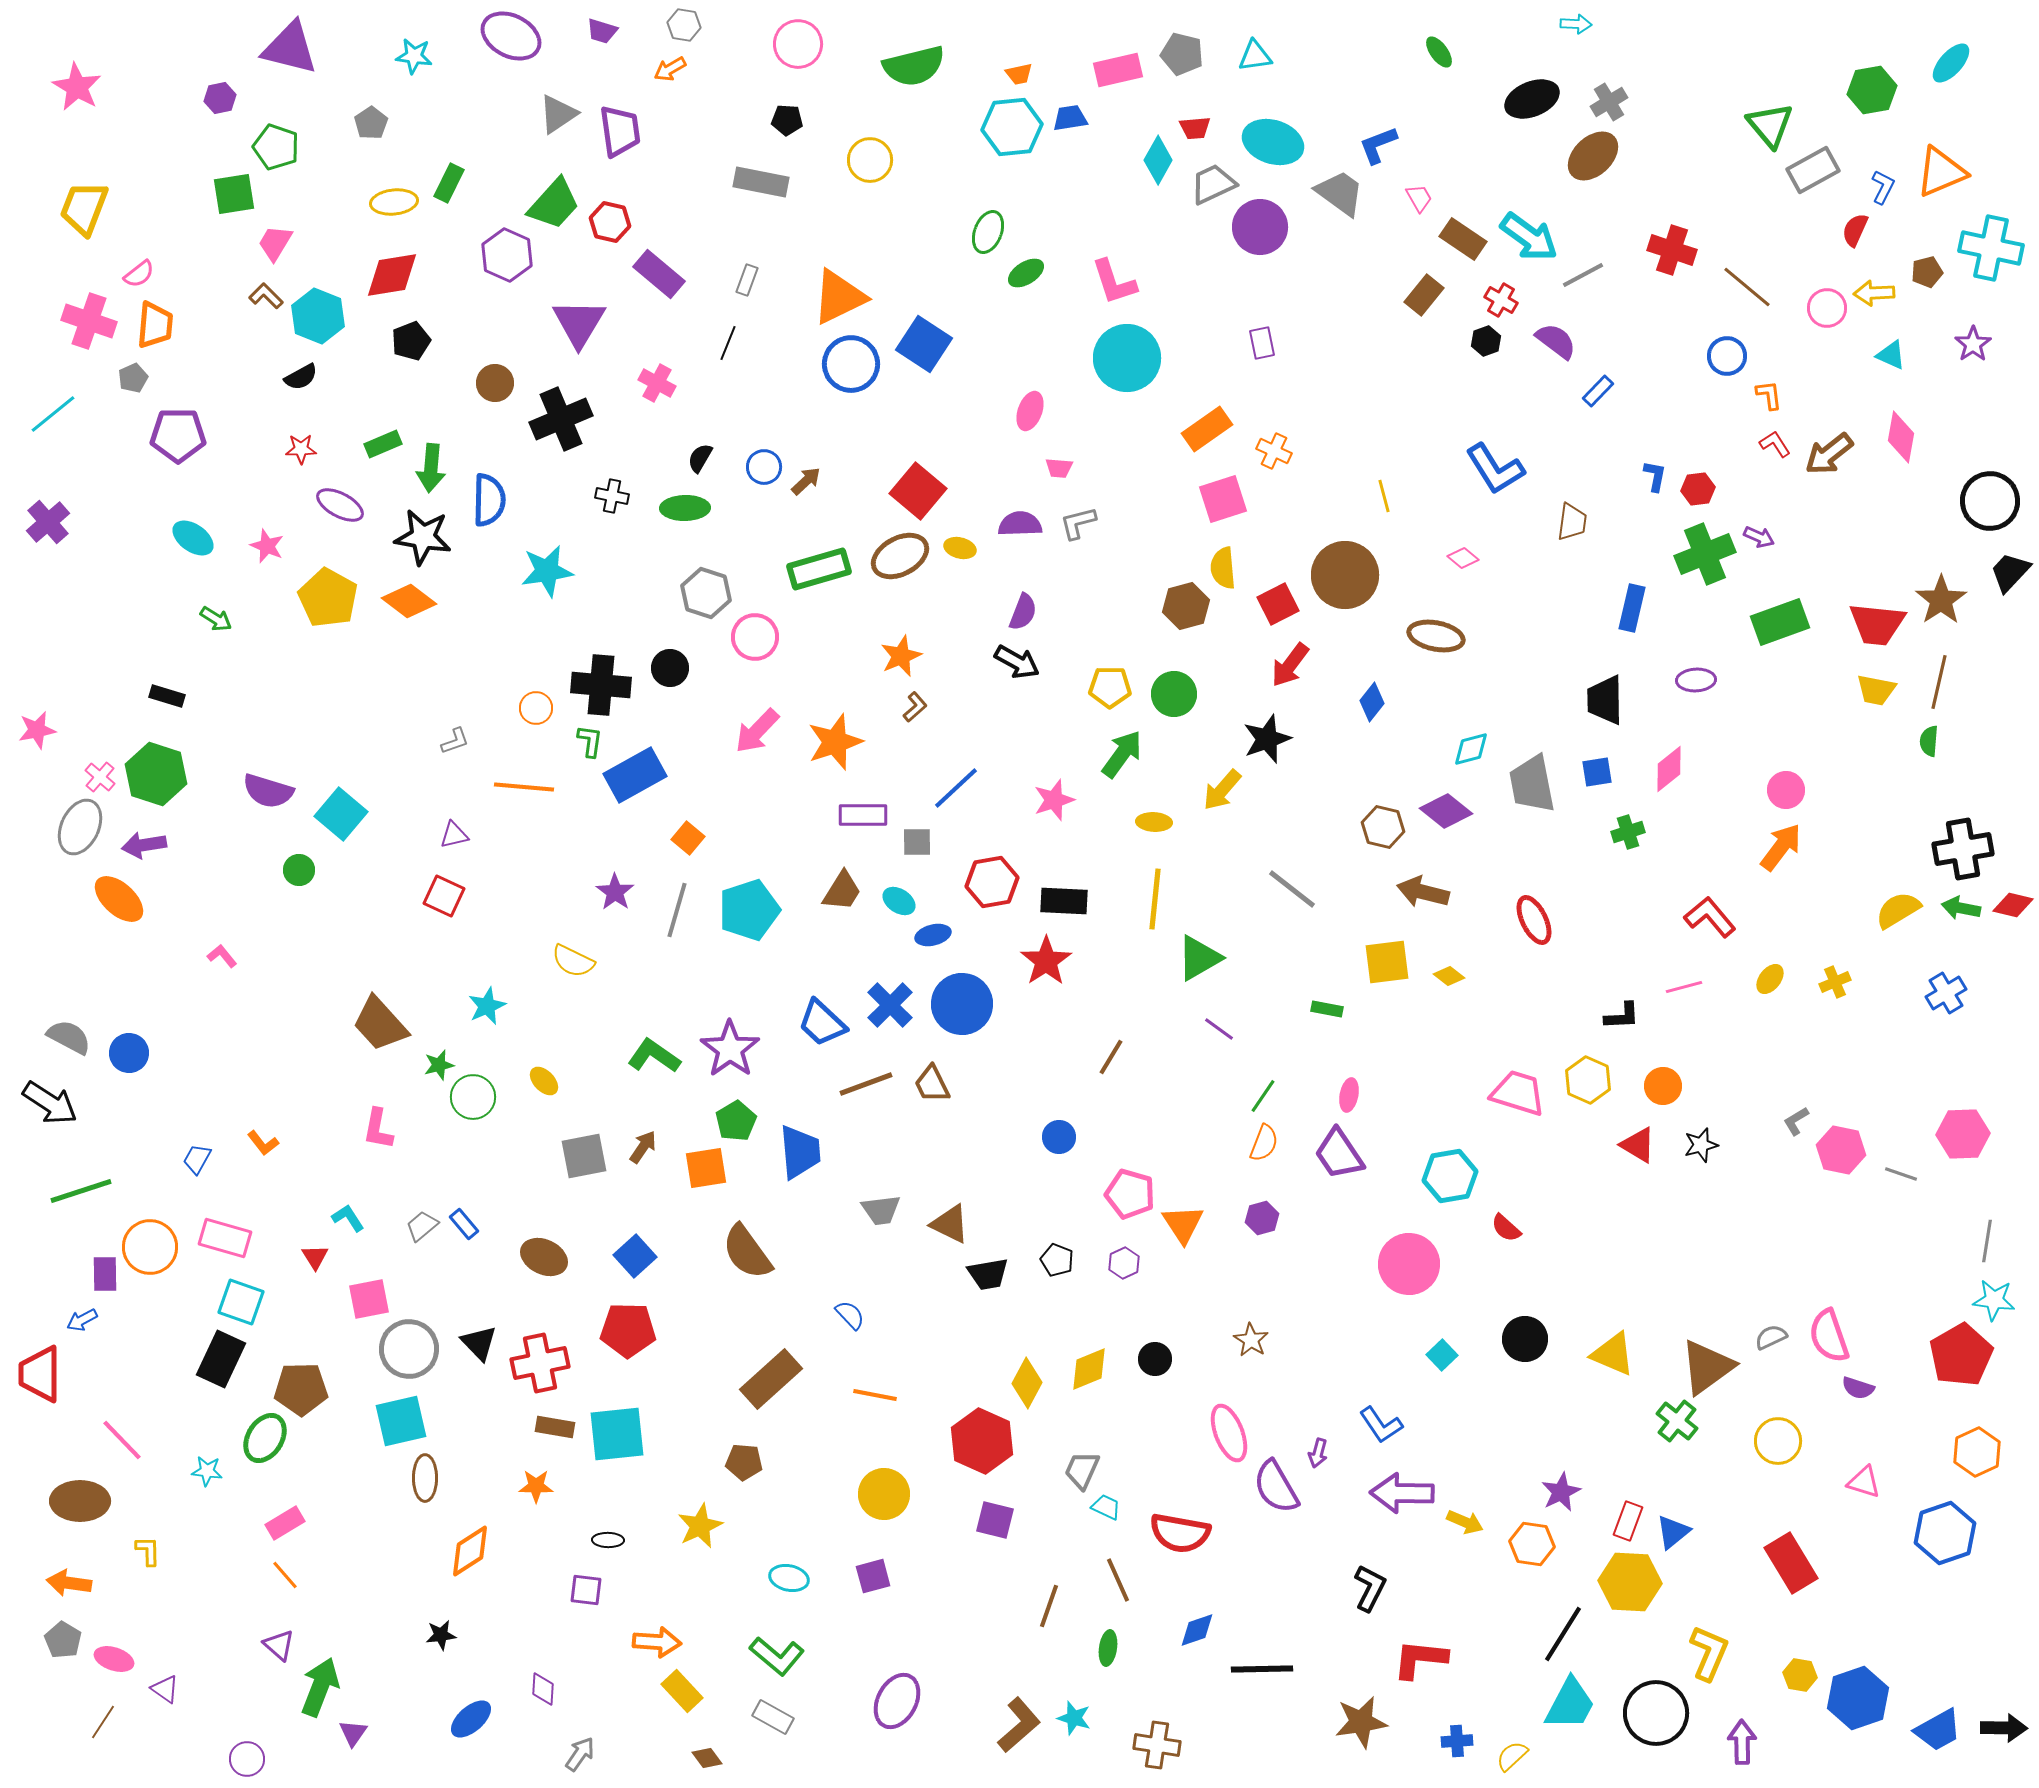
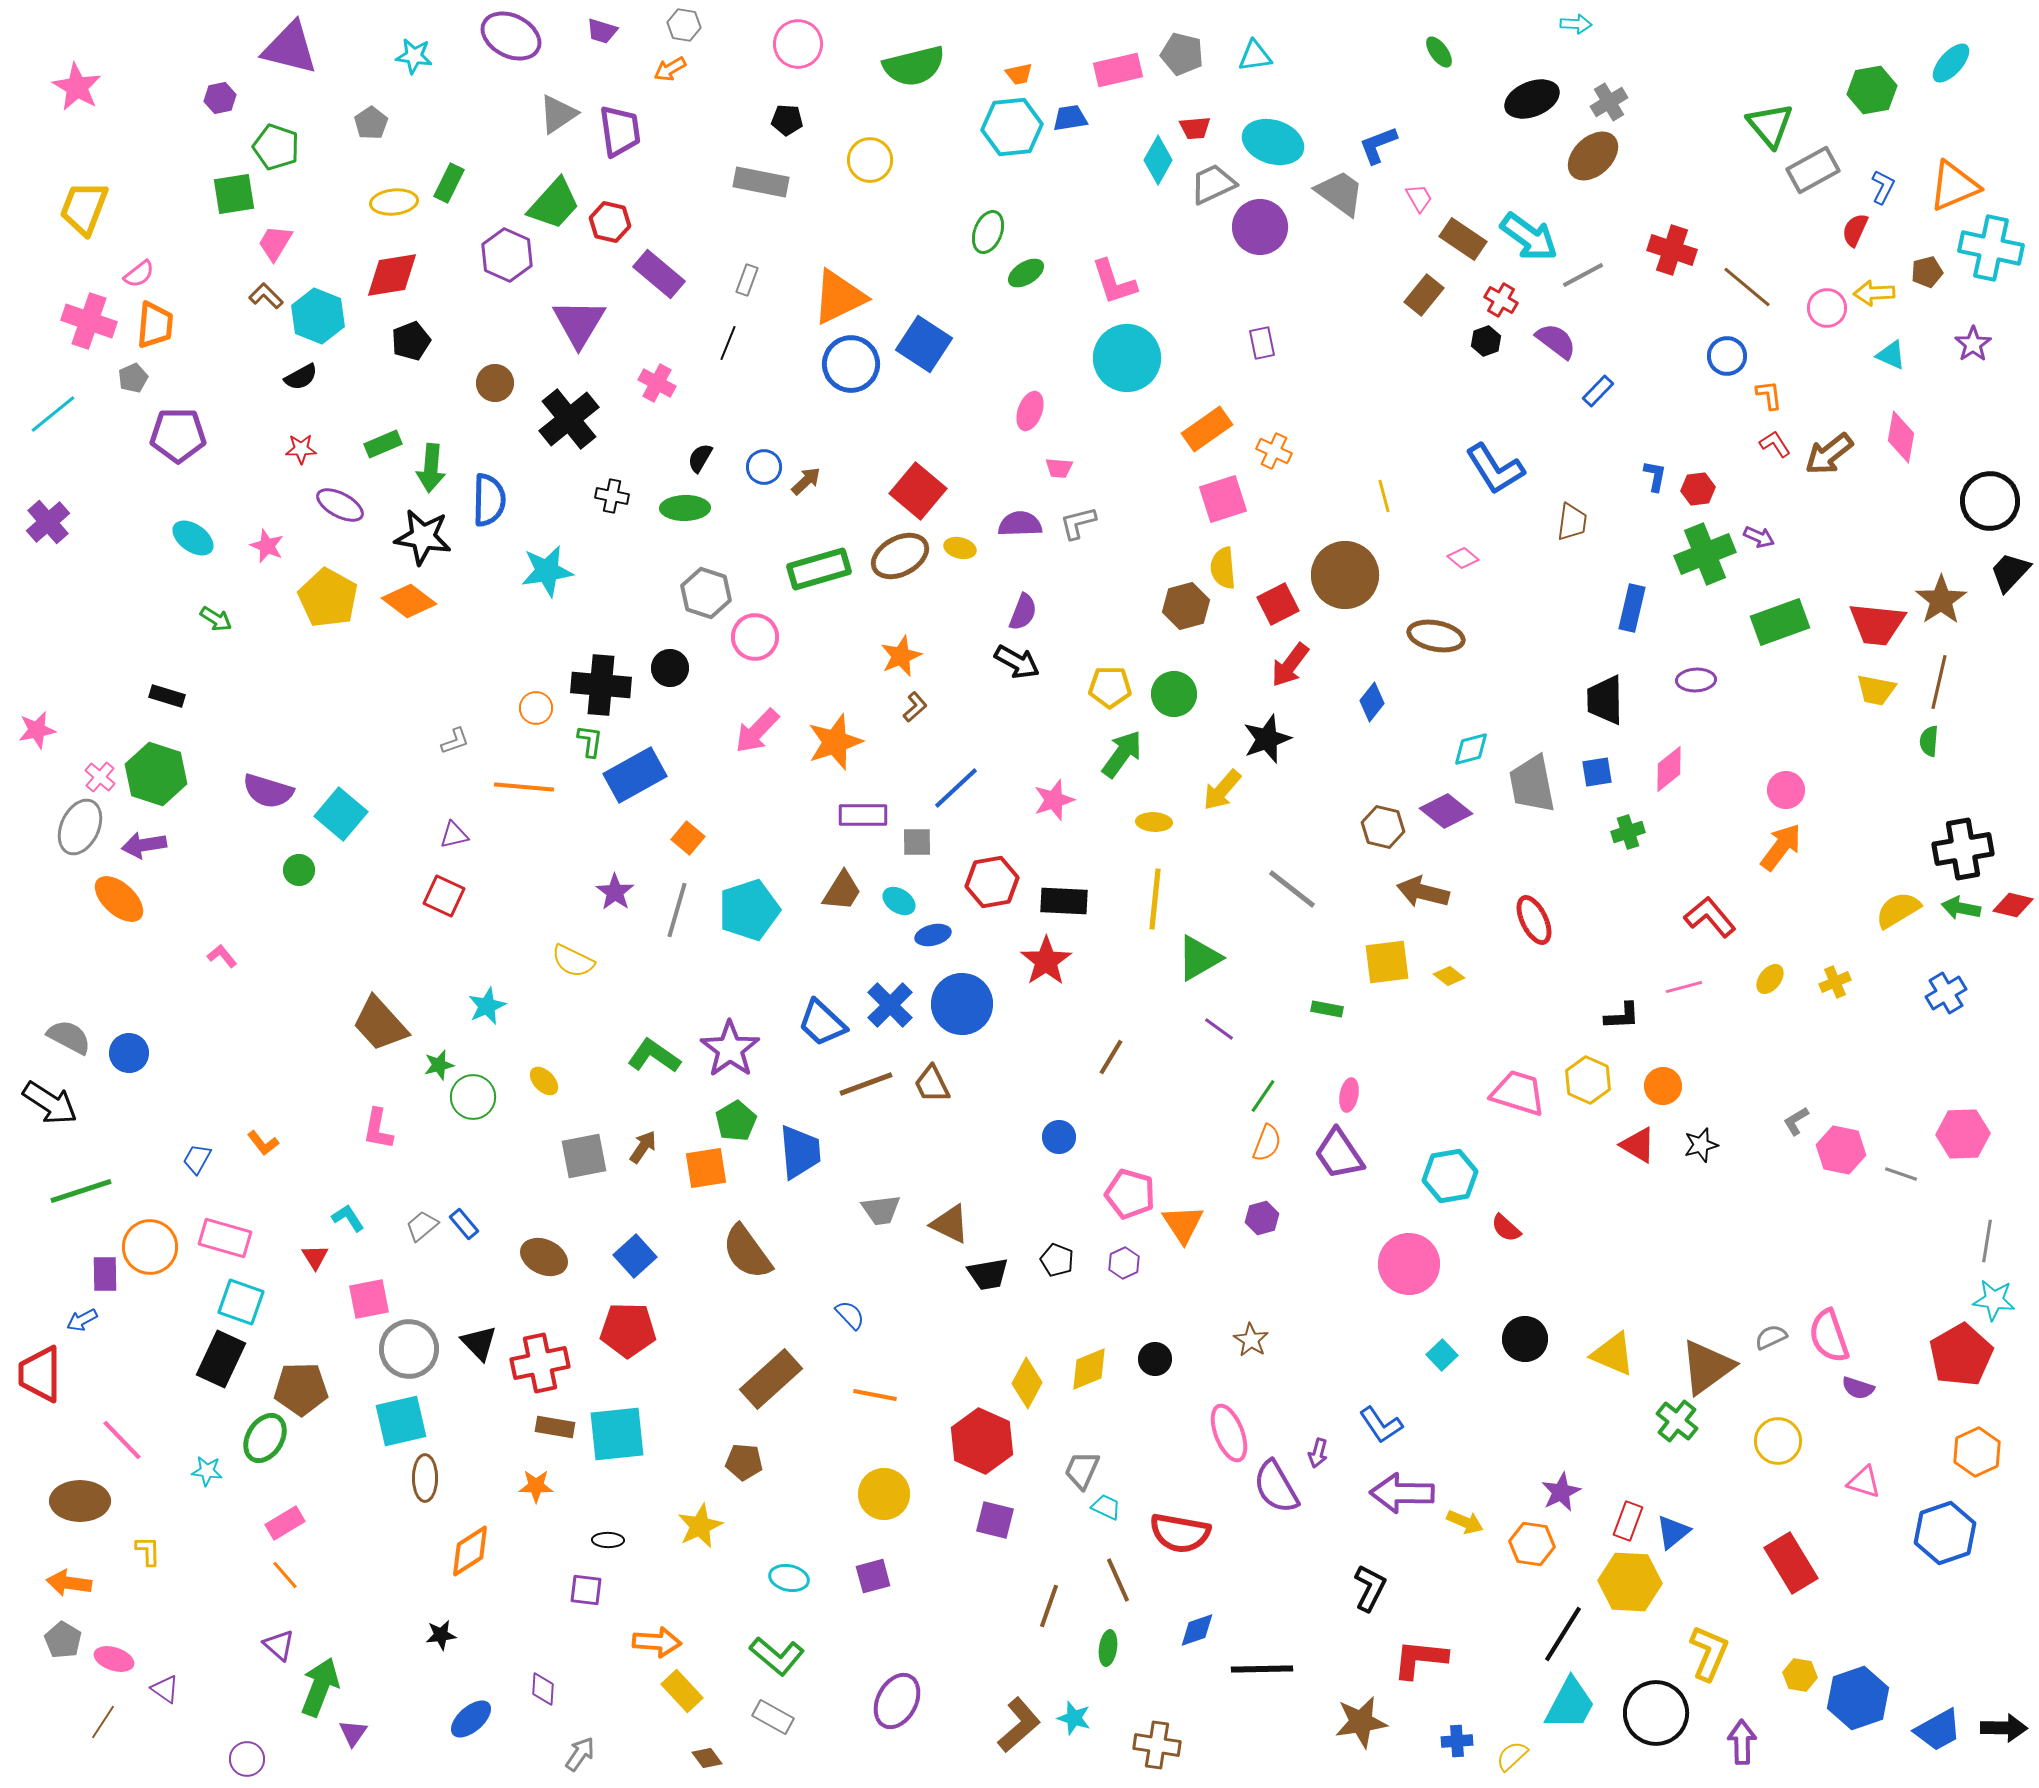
orange triangle at (1941, 172): moved 13 px right, 14 px down
black cross at (561, 419): moved 8 px right; rotated 16 degrees counterclockwise
orange semicircle at (1264, 1143): moved 3 px right
